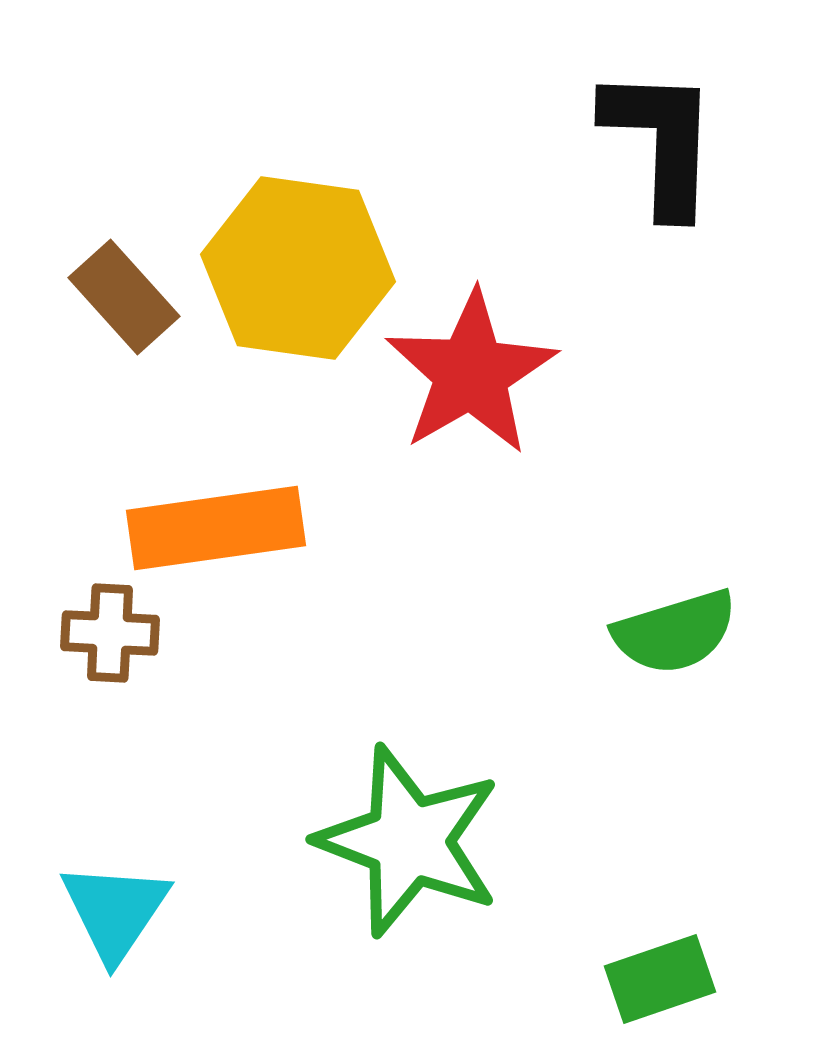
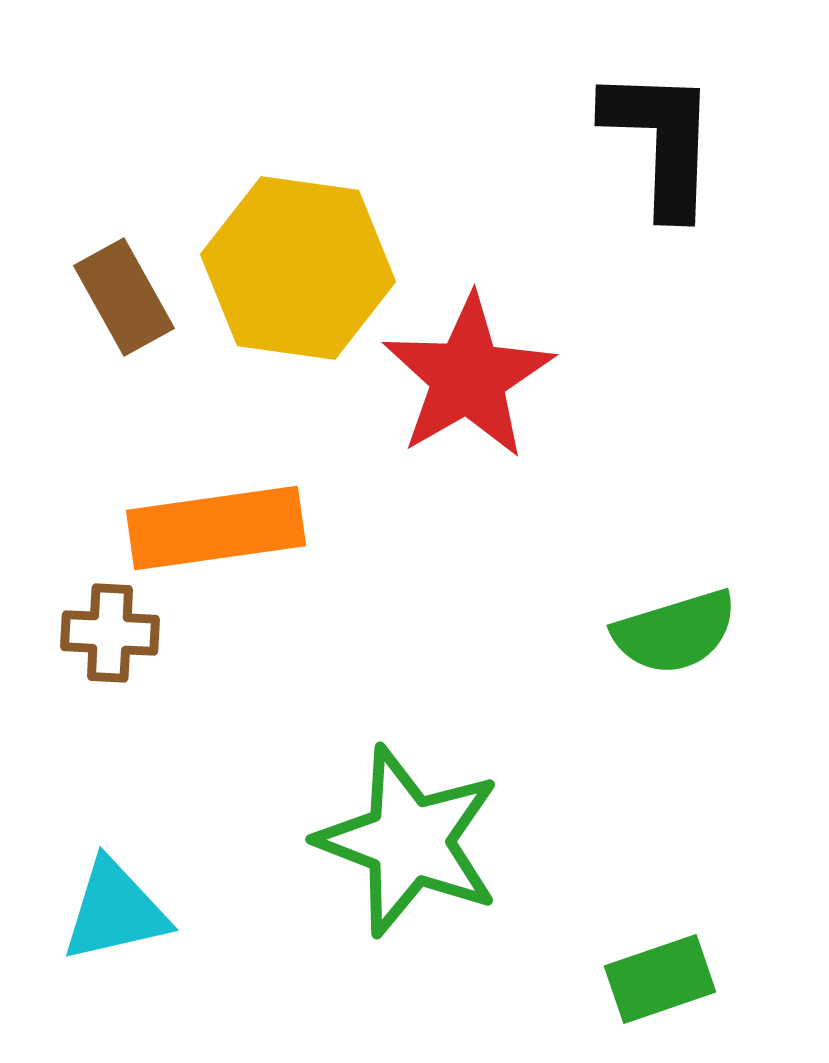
brown rectangle: rotated 13 degrees clockwise
red star: moved 3 px left, 4 px down
cyan triangle: rotated 43 degrees clockwise
